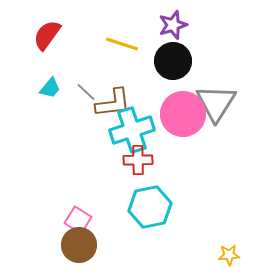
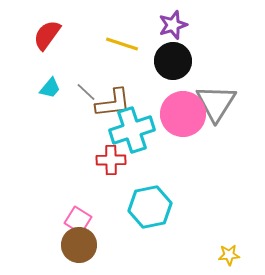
red cross: moved 27 px left
